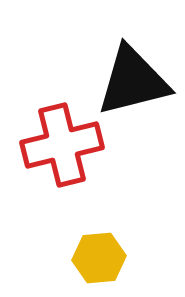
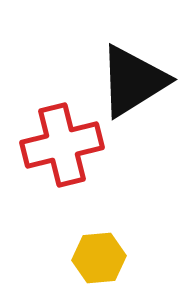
black triangle: rotated 18 degrees counterclockwise
